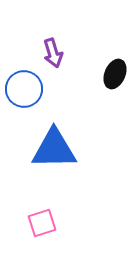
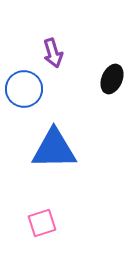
black ellipse: moved 3 px left, 5 px down
